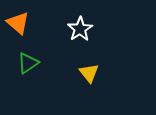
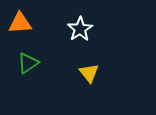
orange triangle: moved 2 px right; rotated 45 degrees counterclockwise
